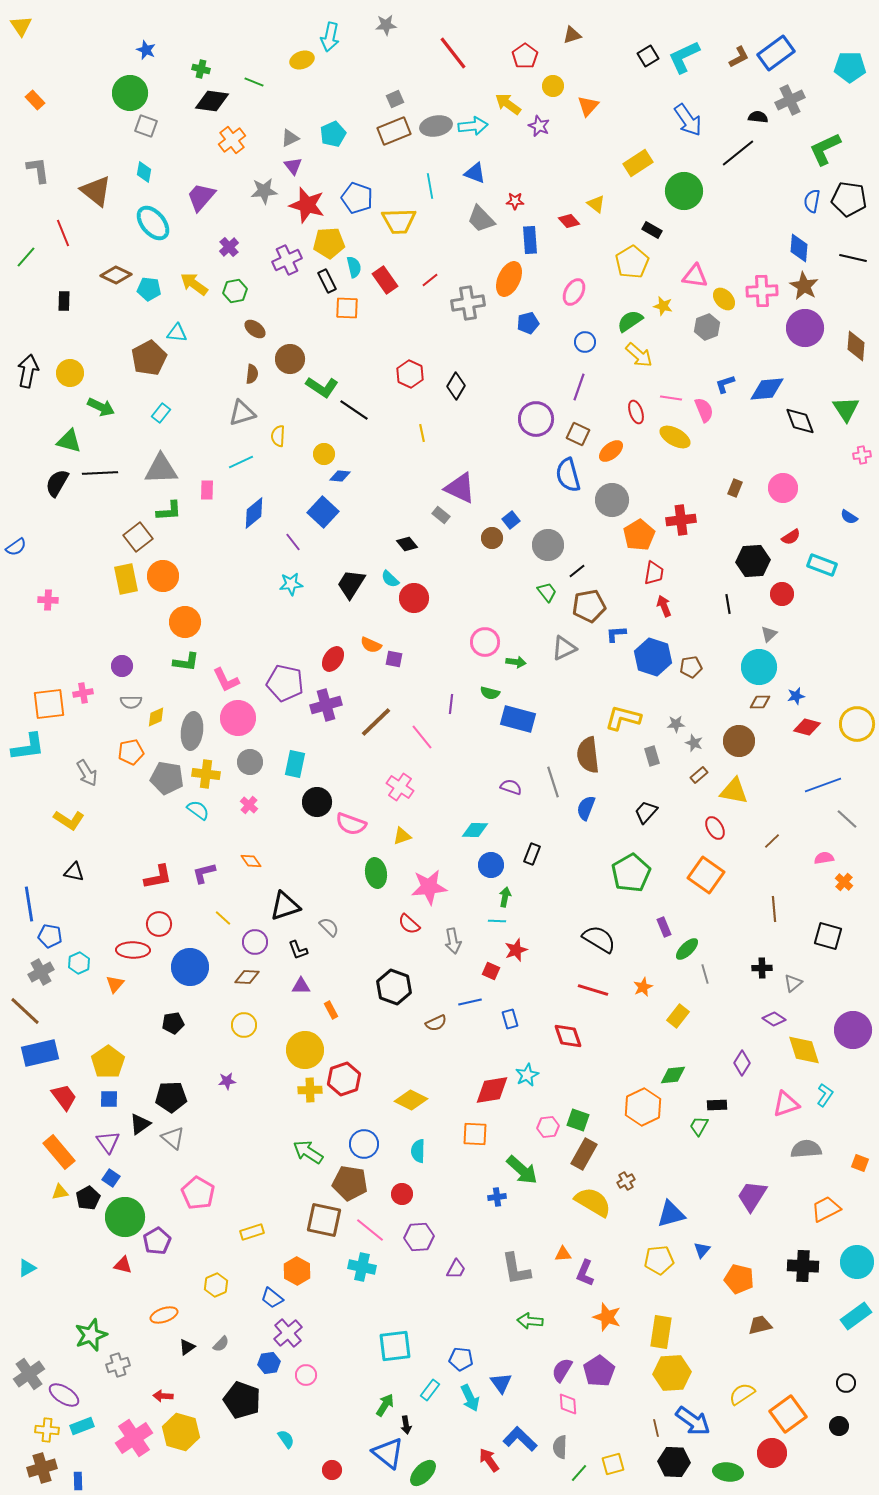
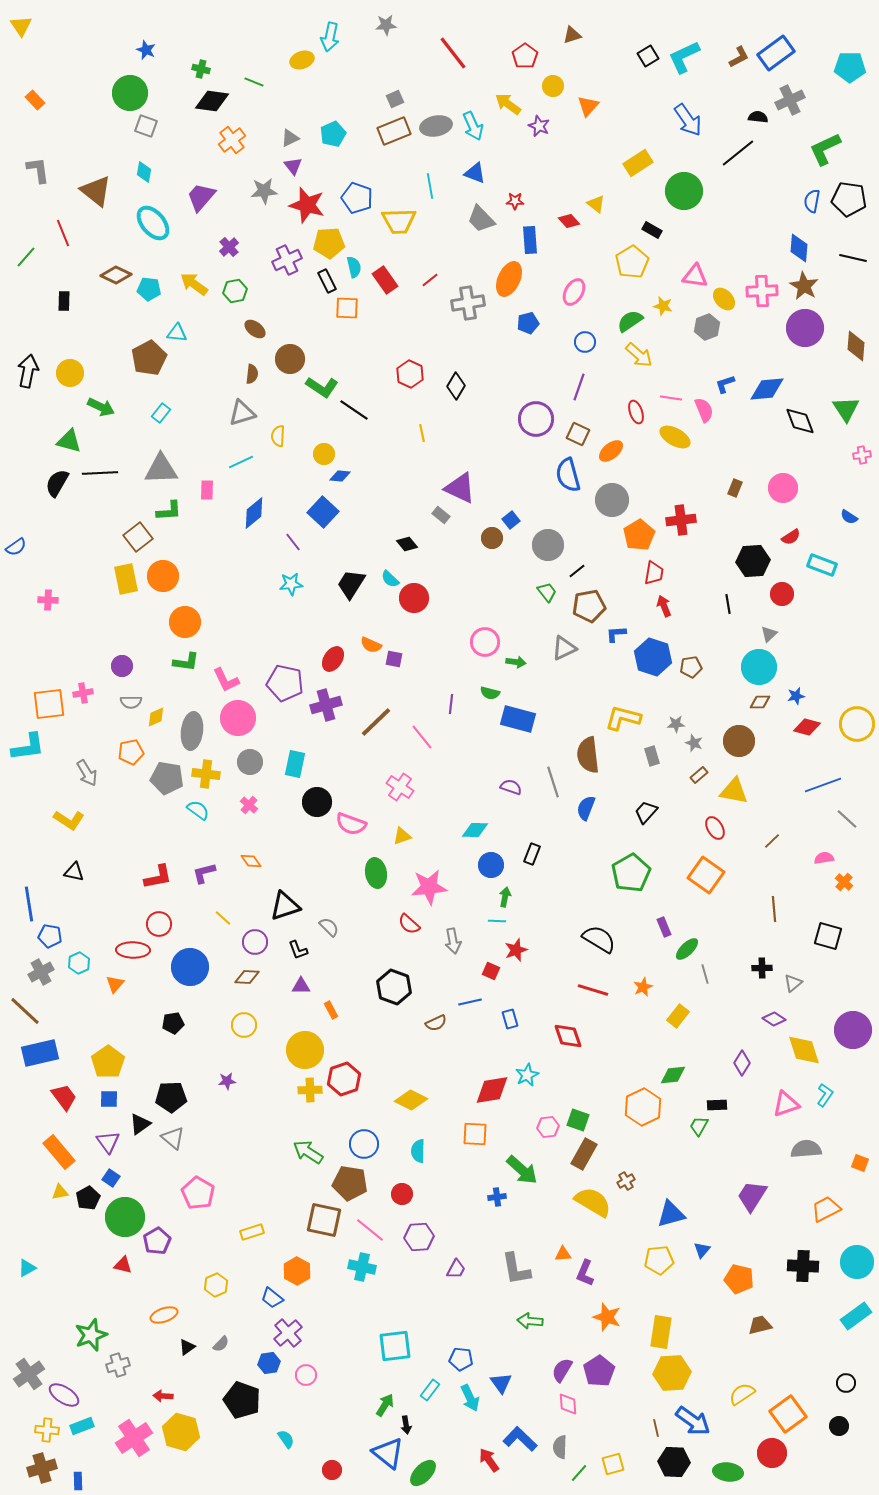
cyan arrow at (473, 126): rotated 72 degrees clockwise
